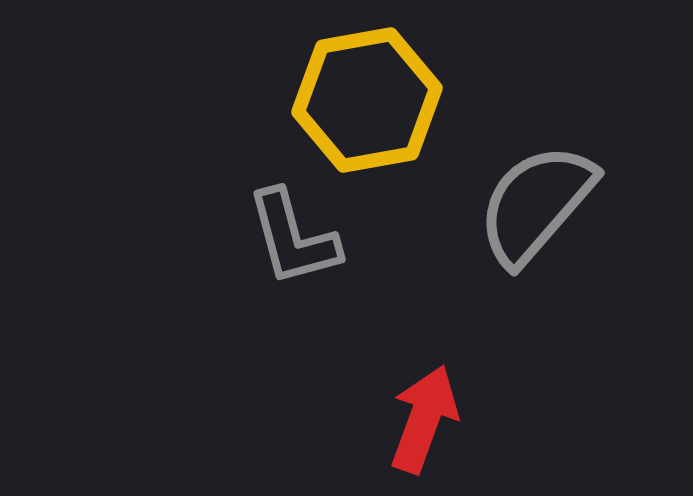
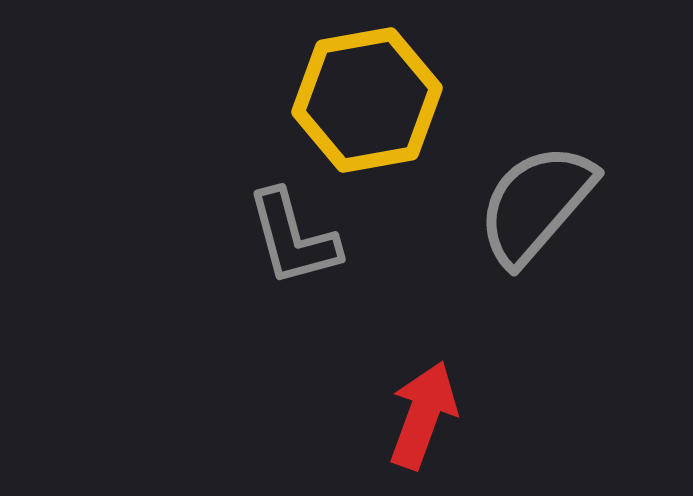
red arrow: moved 1 px left, 4 px up
